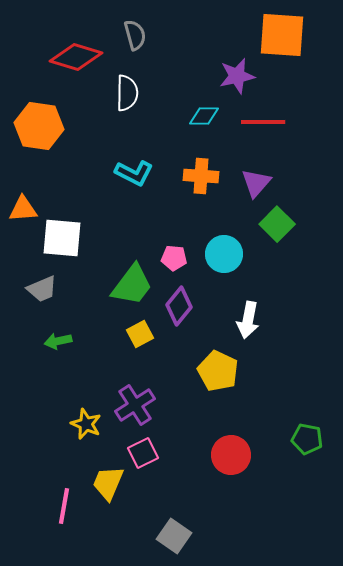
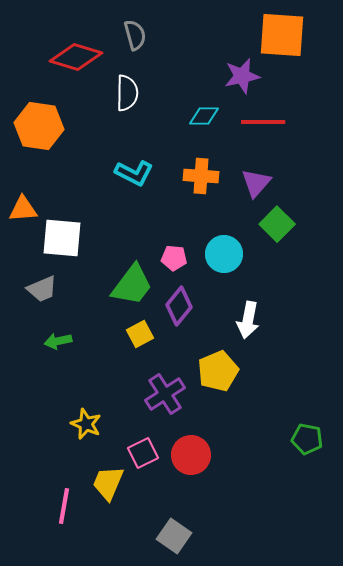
purple star: moved 5 px right
yellow pentagon: rotated 24 degrees clockwise
purple cross: moved 30 px right, 11 px up
red circle: moved 40 px left
